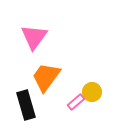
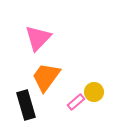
pink triangle: moved 4 px right, 1 px down; rotated 8 degrees clockwise
yellow circle: moved 2 px right
